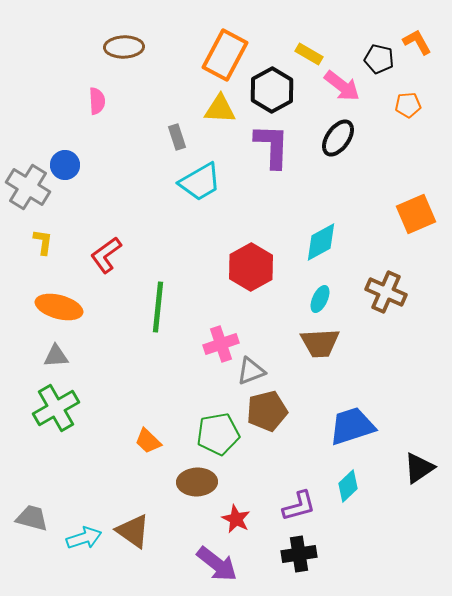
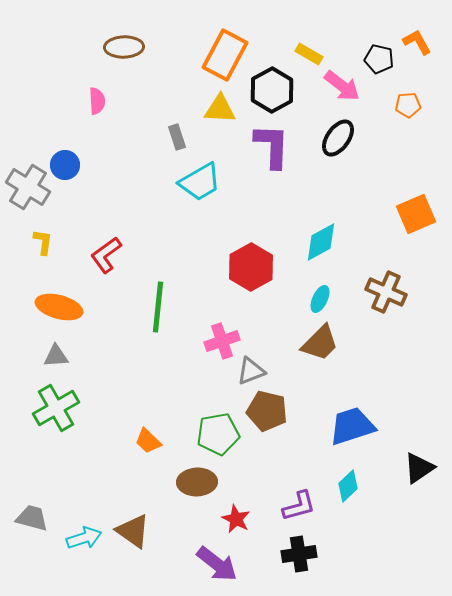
brown trapezoid at (320, 343): rotated 42 degrees counterclockwise
pink cross at (221, 344): moved 1 px right, 3 px up
brown pentagon at (267, 411): rotated 27 degrees clockwise
